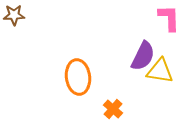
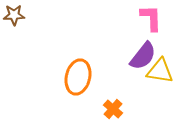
pink L-shape: moved 18 px left
purple semicircle: rotated 12 degrees clockwise
orange ellipse: rotated 20 degrees clockwise
